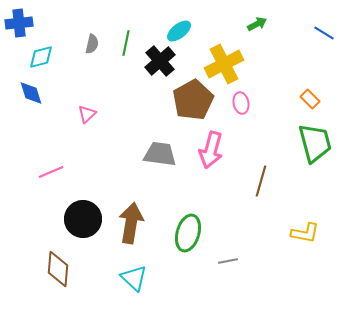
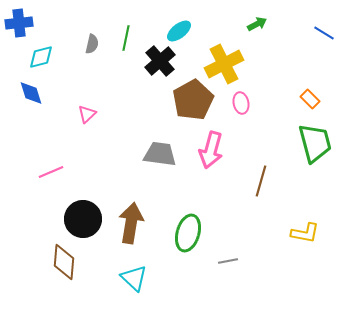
green line: moved 5 px up
brown diamond: moved 6 px right, 7 px up
